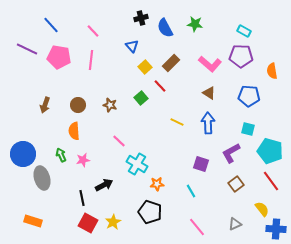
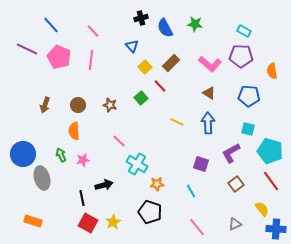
pink pentagon at (59, 57): rotated 15 degrees clockwise
black arrow at (104, 185): rotated 12 degrees clockwise
